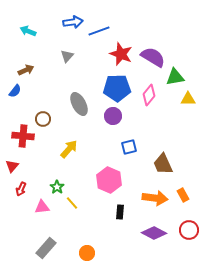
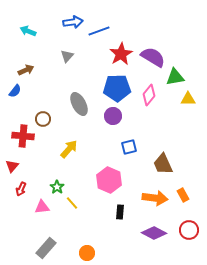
red star: rotated 20 degrees clockwise
